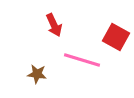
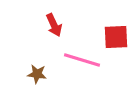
red square: rotated 32 degrees counterclockwise
